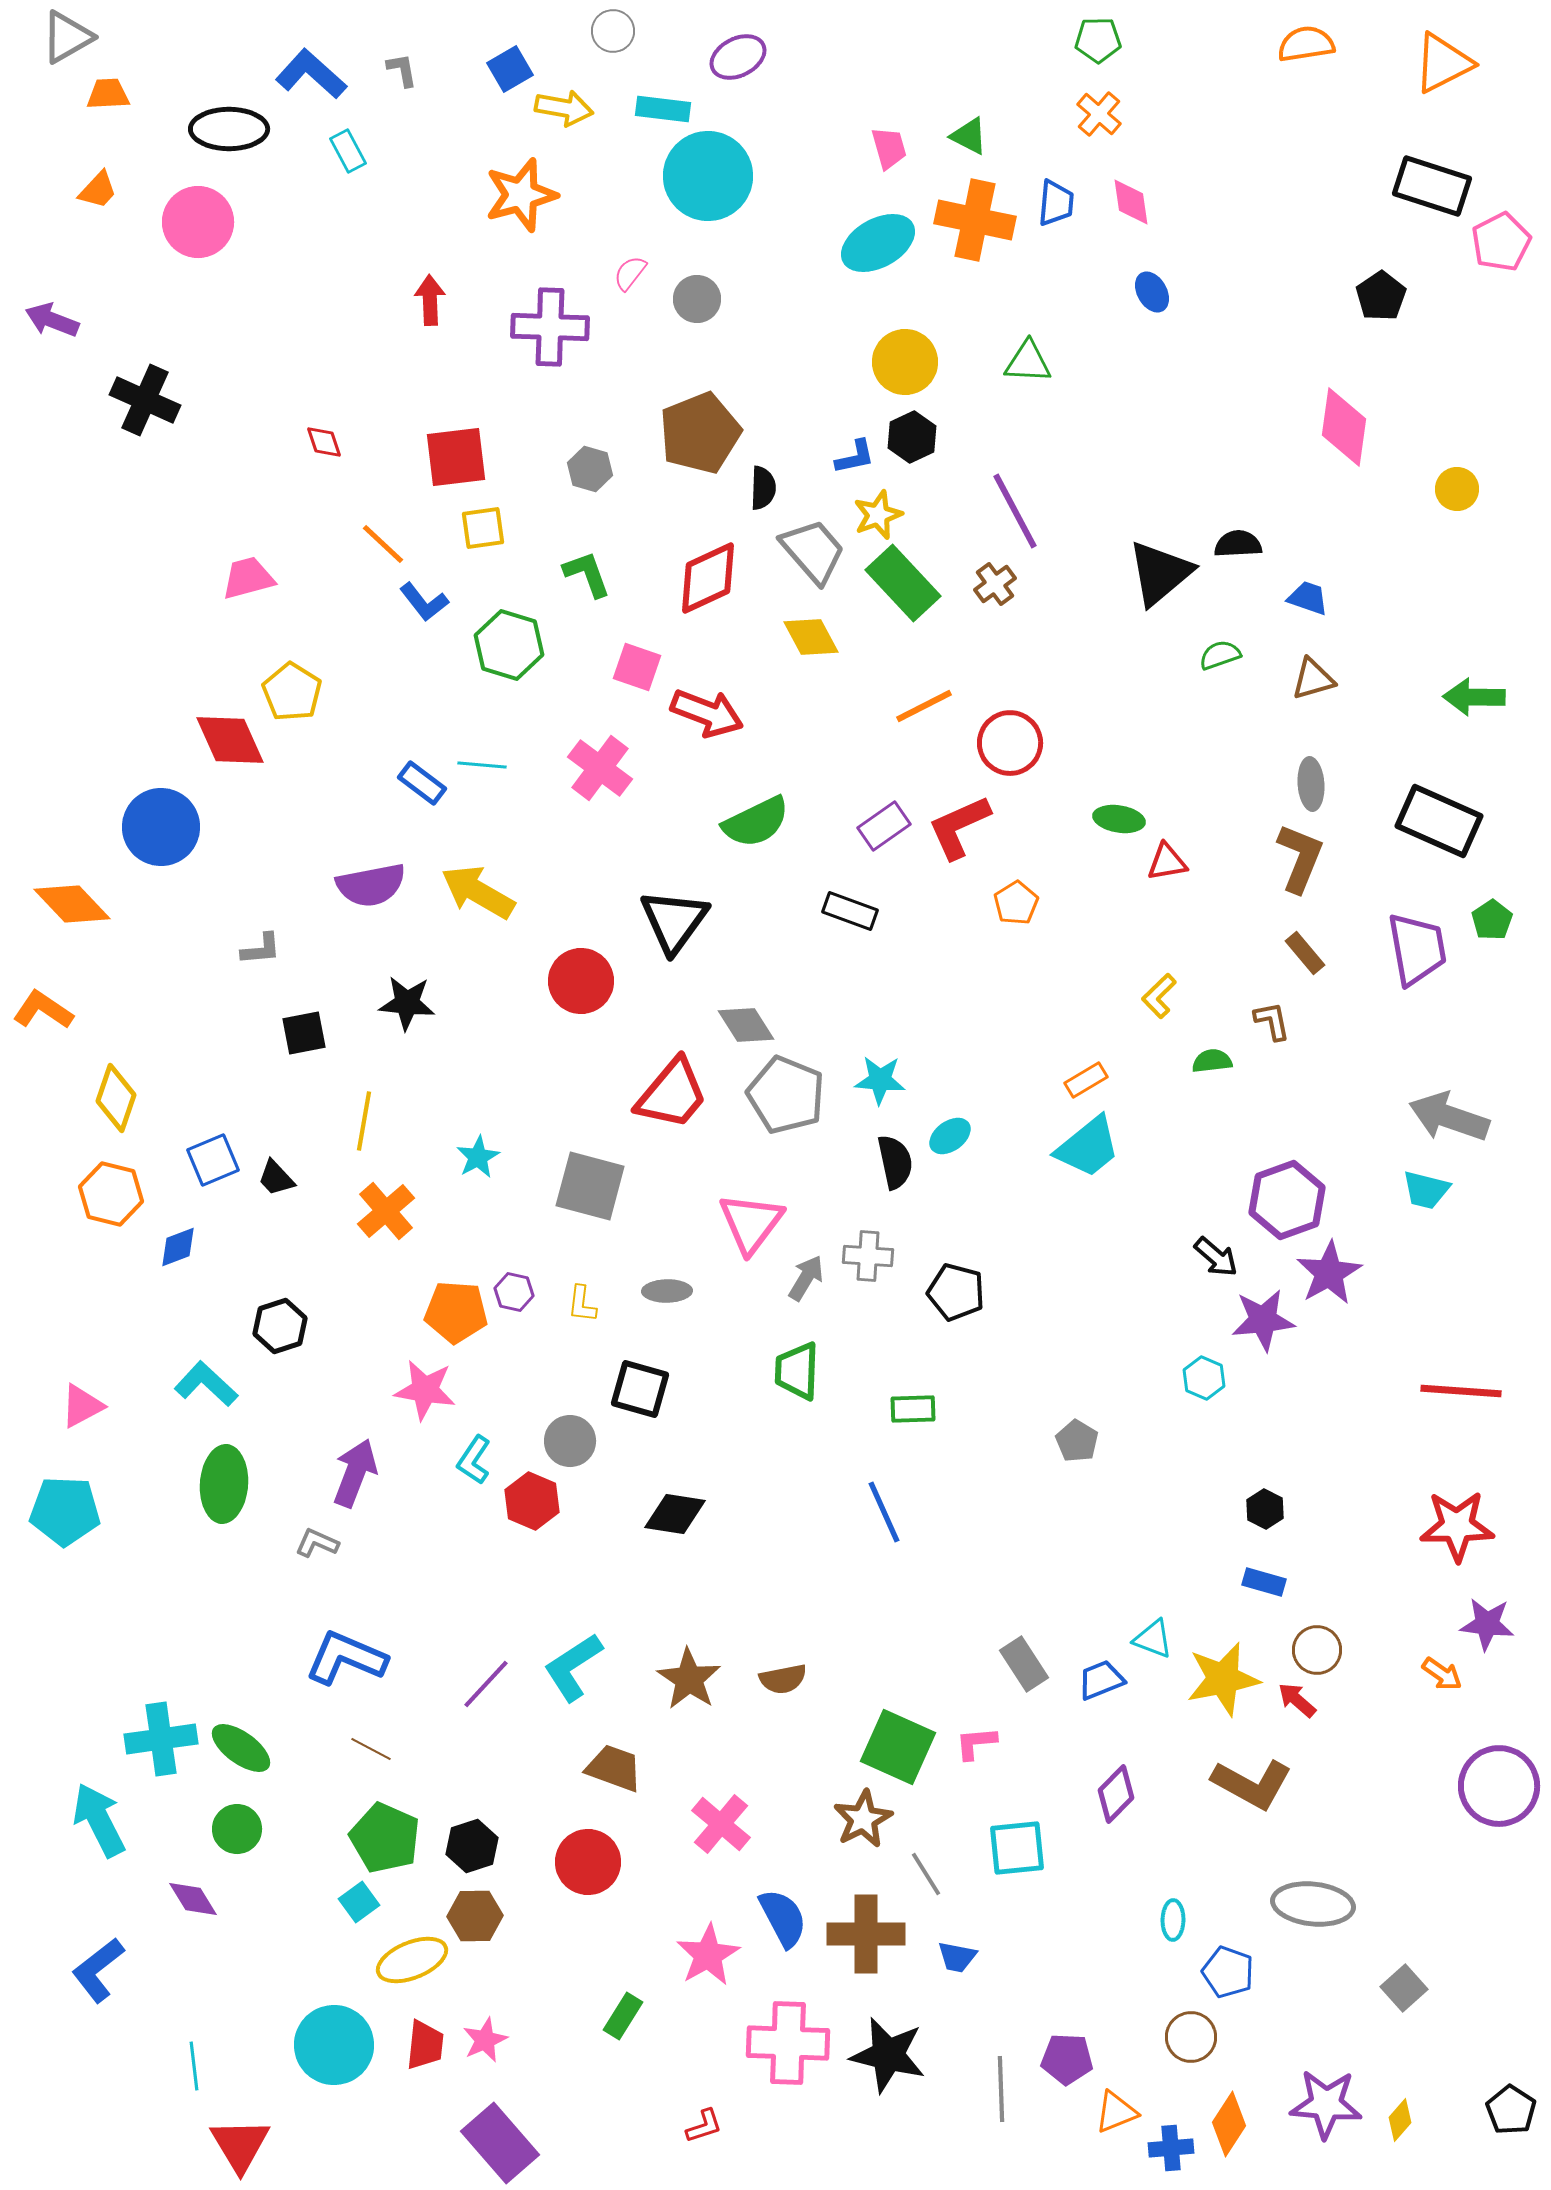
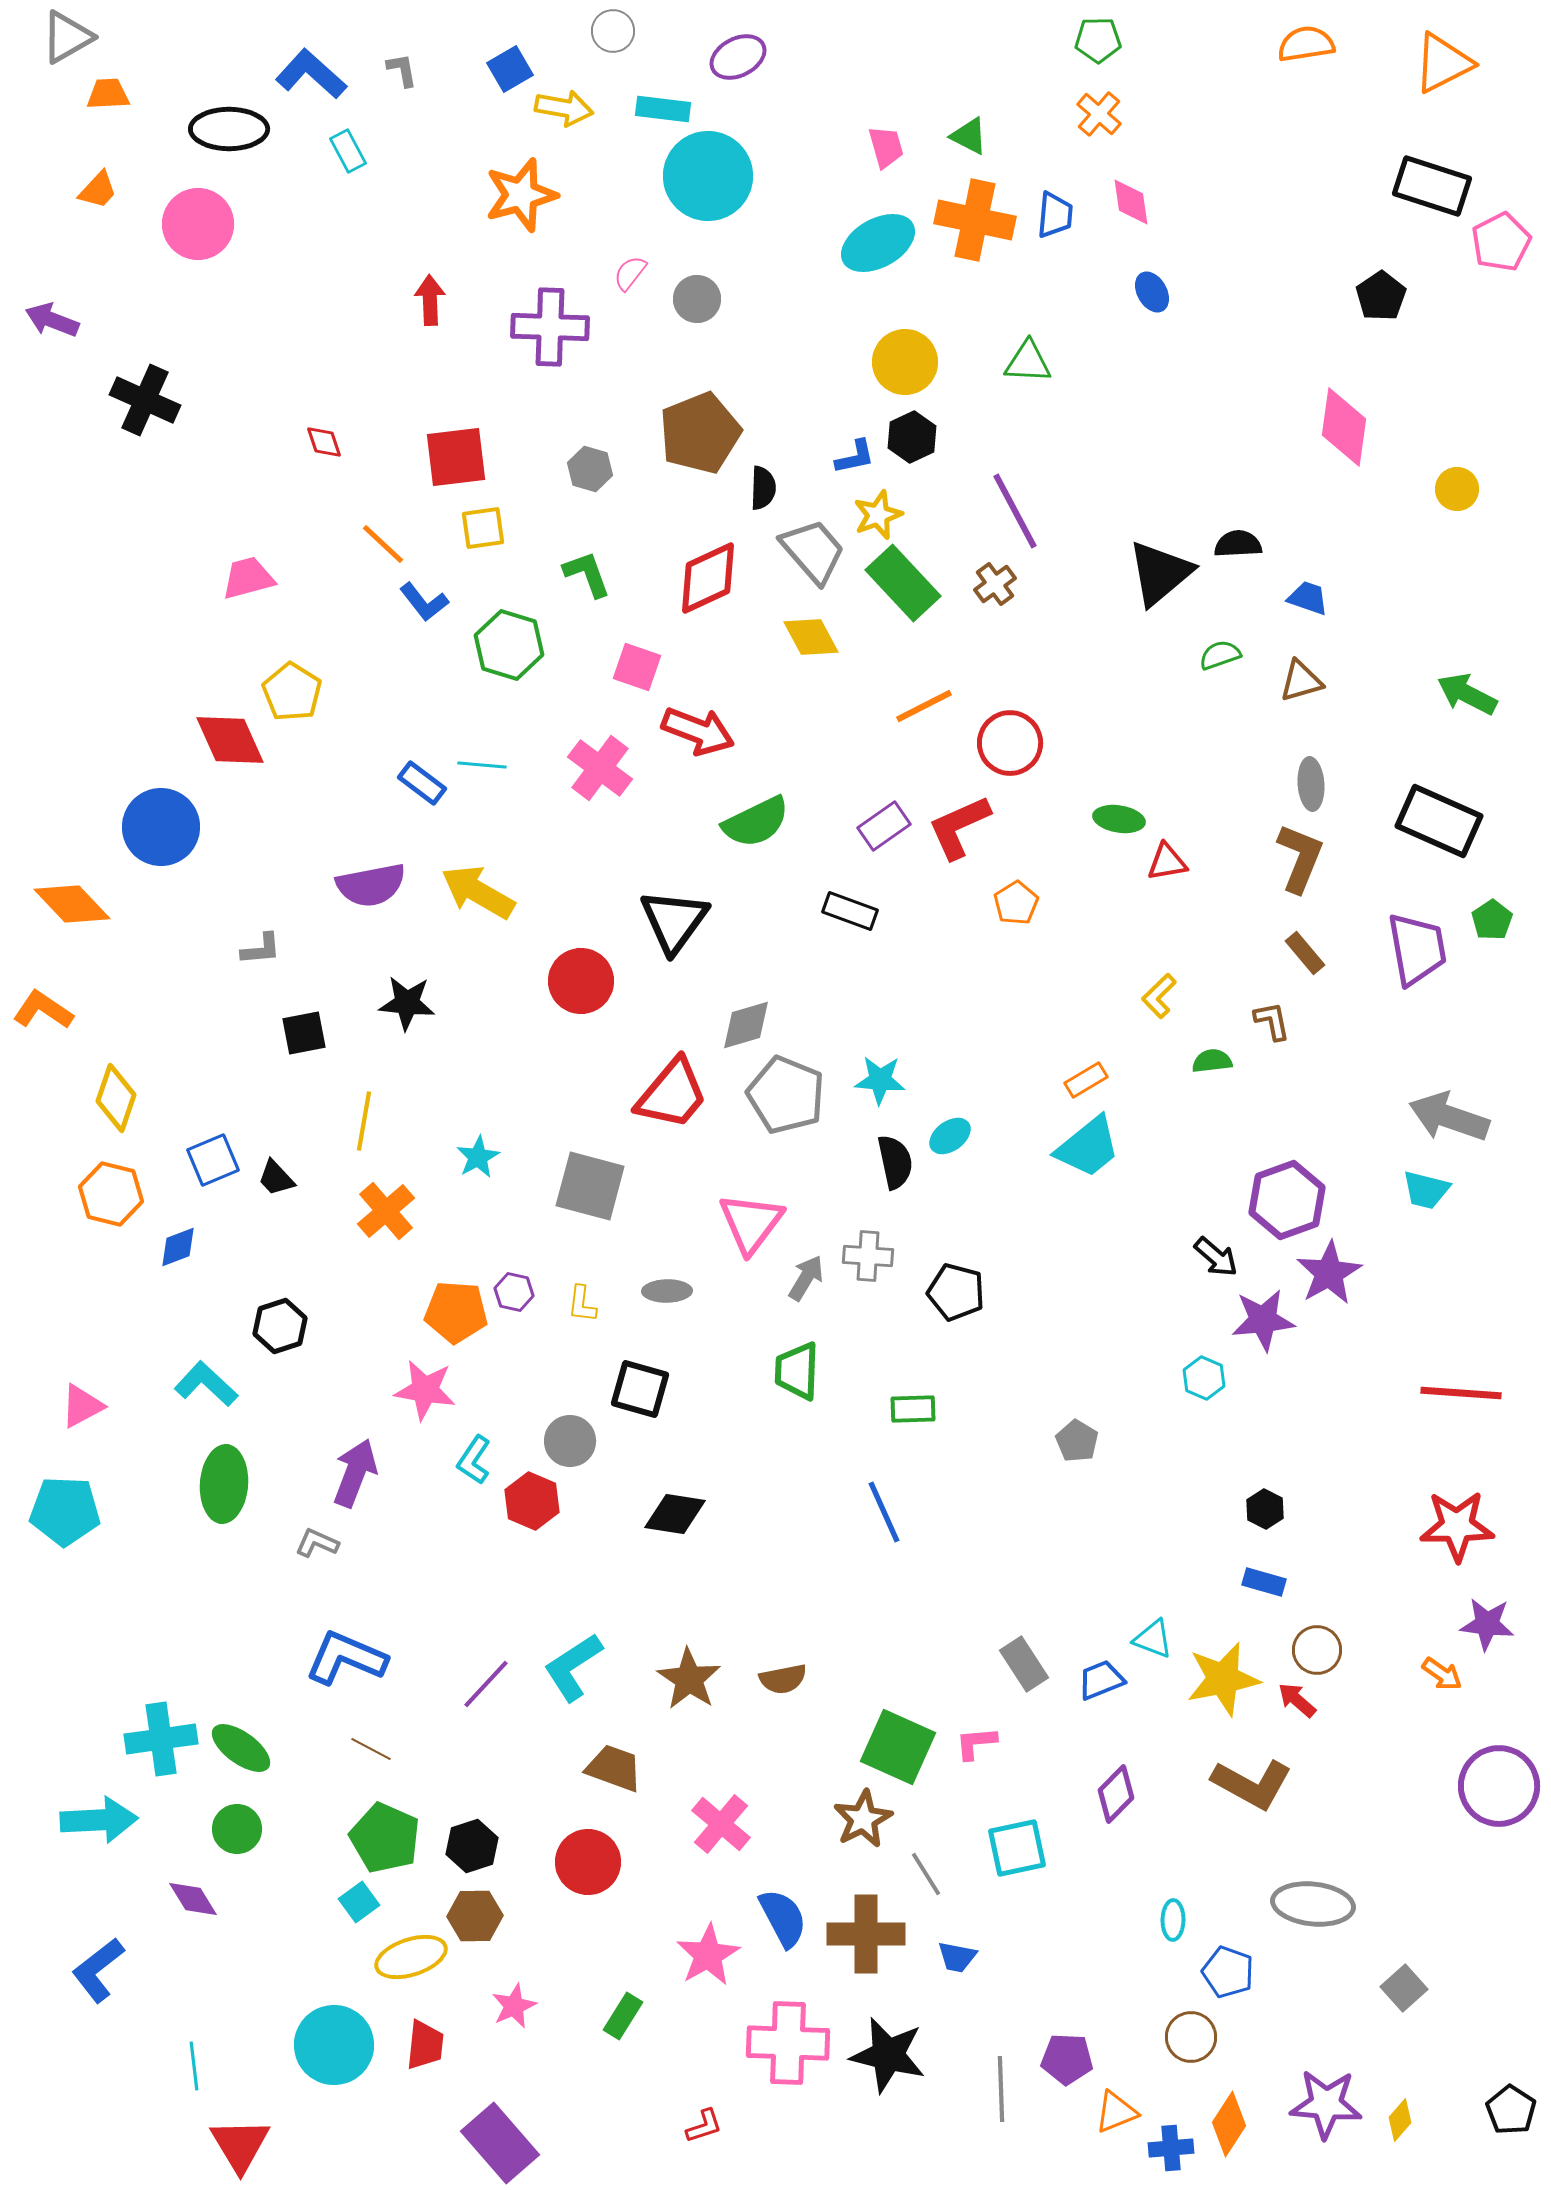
pink trapezoid at (889, 148): moved 3 px left, 1 px up
blue trapezoid at (1056, 203): moved 1 px left, 12 px down
pink circle at (198, 222): moved 2 px down
brown triangle at (1313, 679): moved 12 px left, 2 px down
green arrow at (1474, 697): moved 7 px left, 3 px up; rotated 26 degrees clockwise
red arrow at (707, 713): moved 9 px left, 18 px down
gray diamond at (746, 1025): rotated 74 degrees counterclockwise
red line at (1461, 1391): moved 2 px down
cyan arrow at (99, 1820): rotated 114 degrees clockwise
cyan square at (1017, 1848): rotated 6 degrees counterclockwise
yellow ellipse at (412, 1960): moved 1 px left, 3 px up; rotated 4 degrees clockwise
pink star at (485, 2040): moved 29 px right, 34 px up
